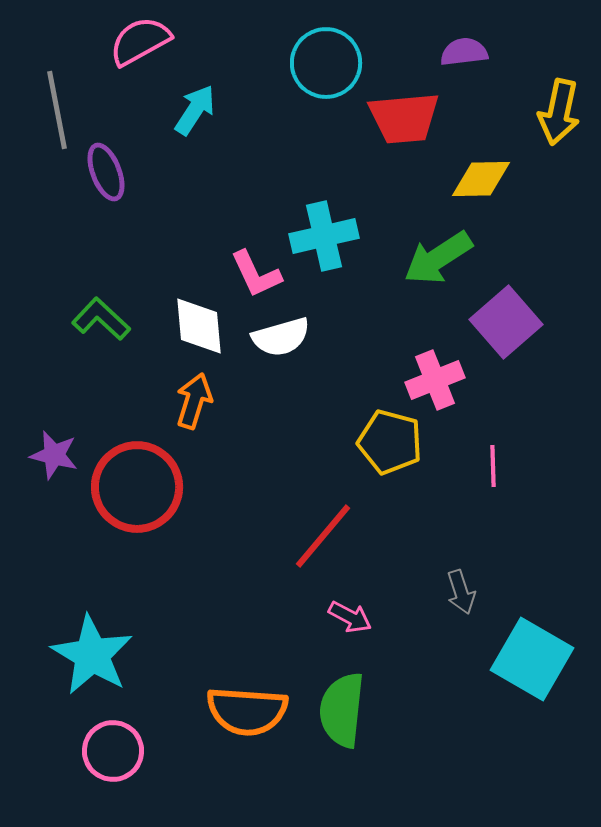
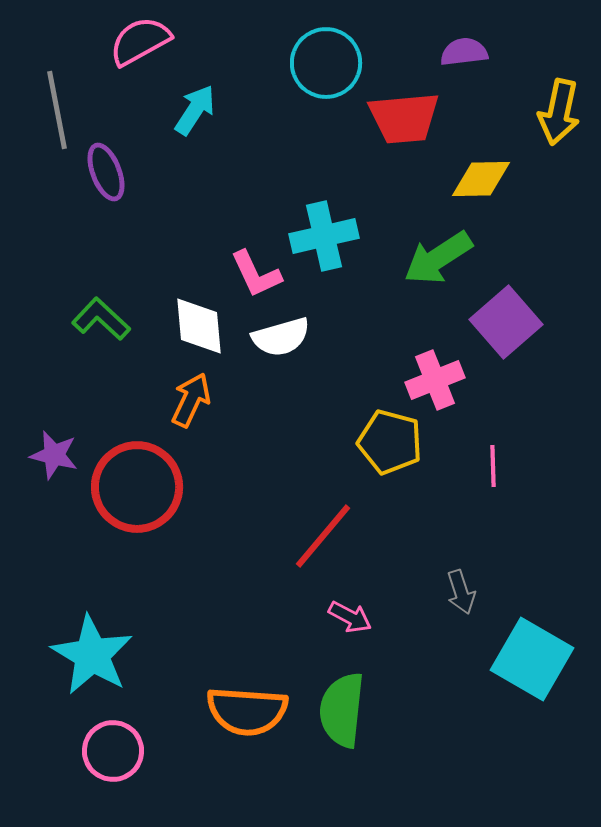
orange arrow: moved 3 px left, 1 px up; rotated 8 degrees clockwise
